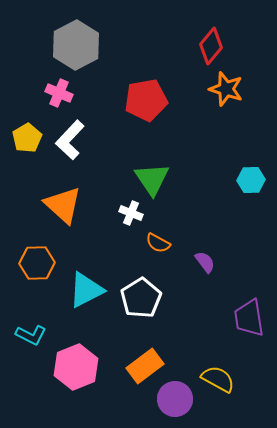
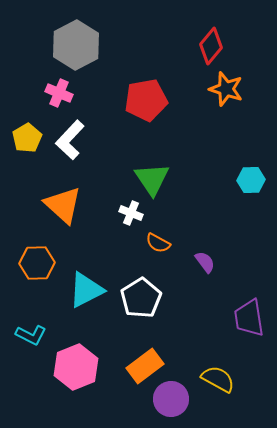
purple circle: moved 4 px left
